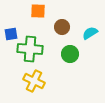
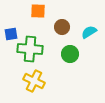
cyan semicircle: moved 1 px left, 1 px up
